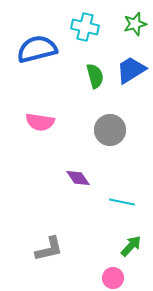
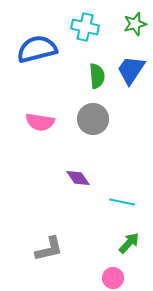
blue trapezoid: rotated 24 degrees counterclockwise
green semicircle: moved 2 px right; rotated 10 degrees clockwise
gray circle: moved 17 px left, 11 px up
green arrow: moved 2 px left, 3 px up
